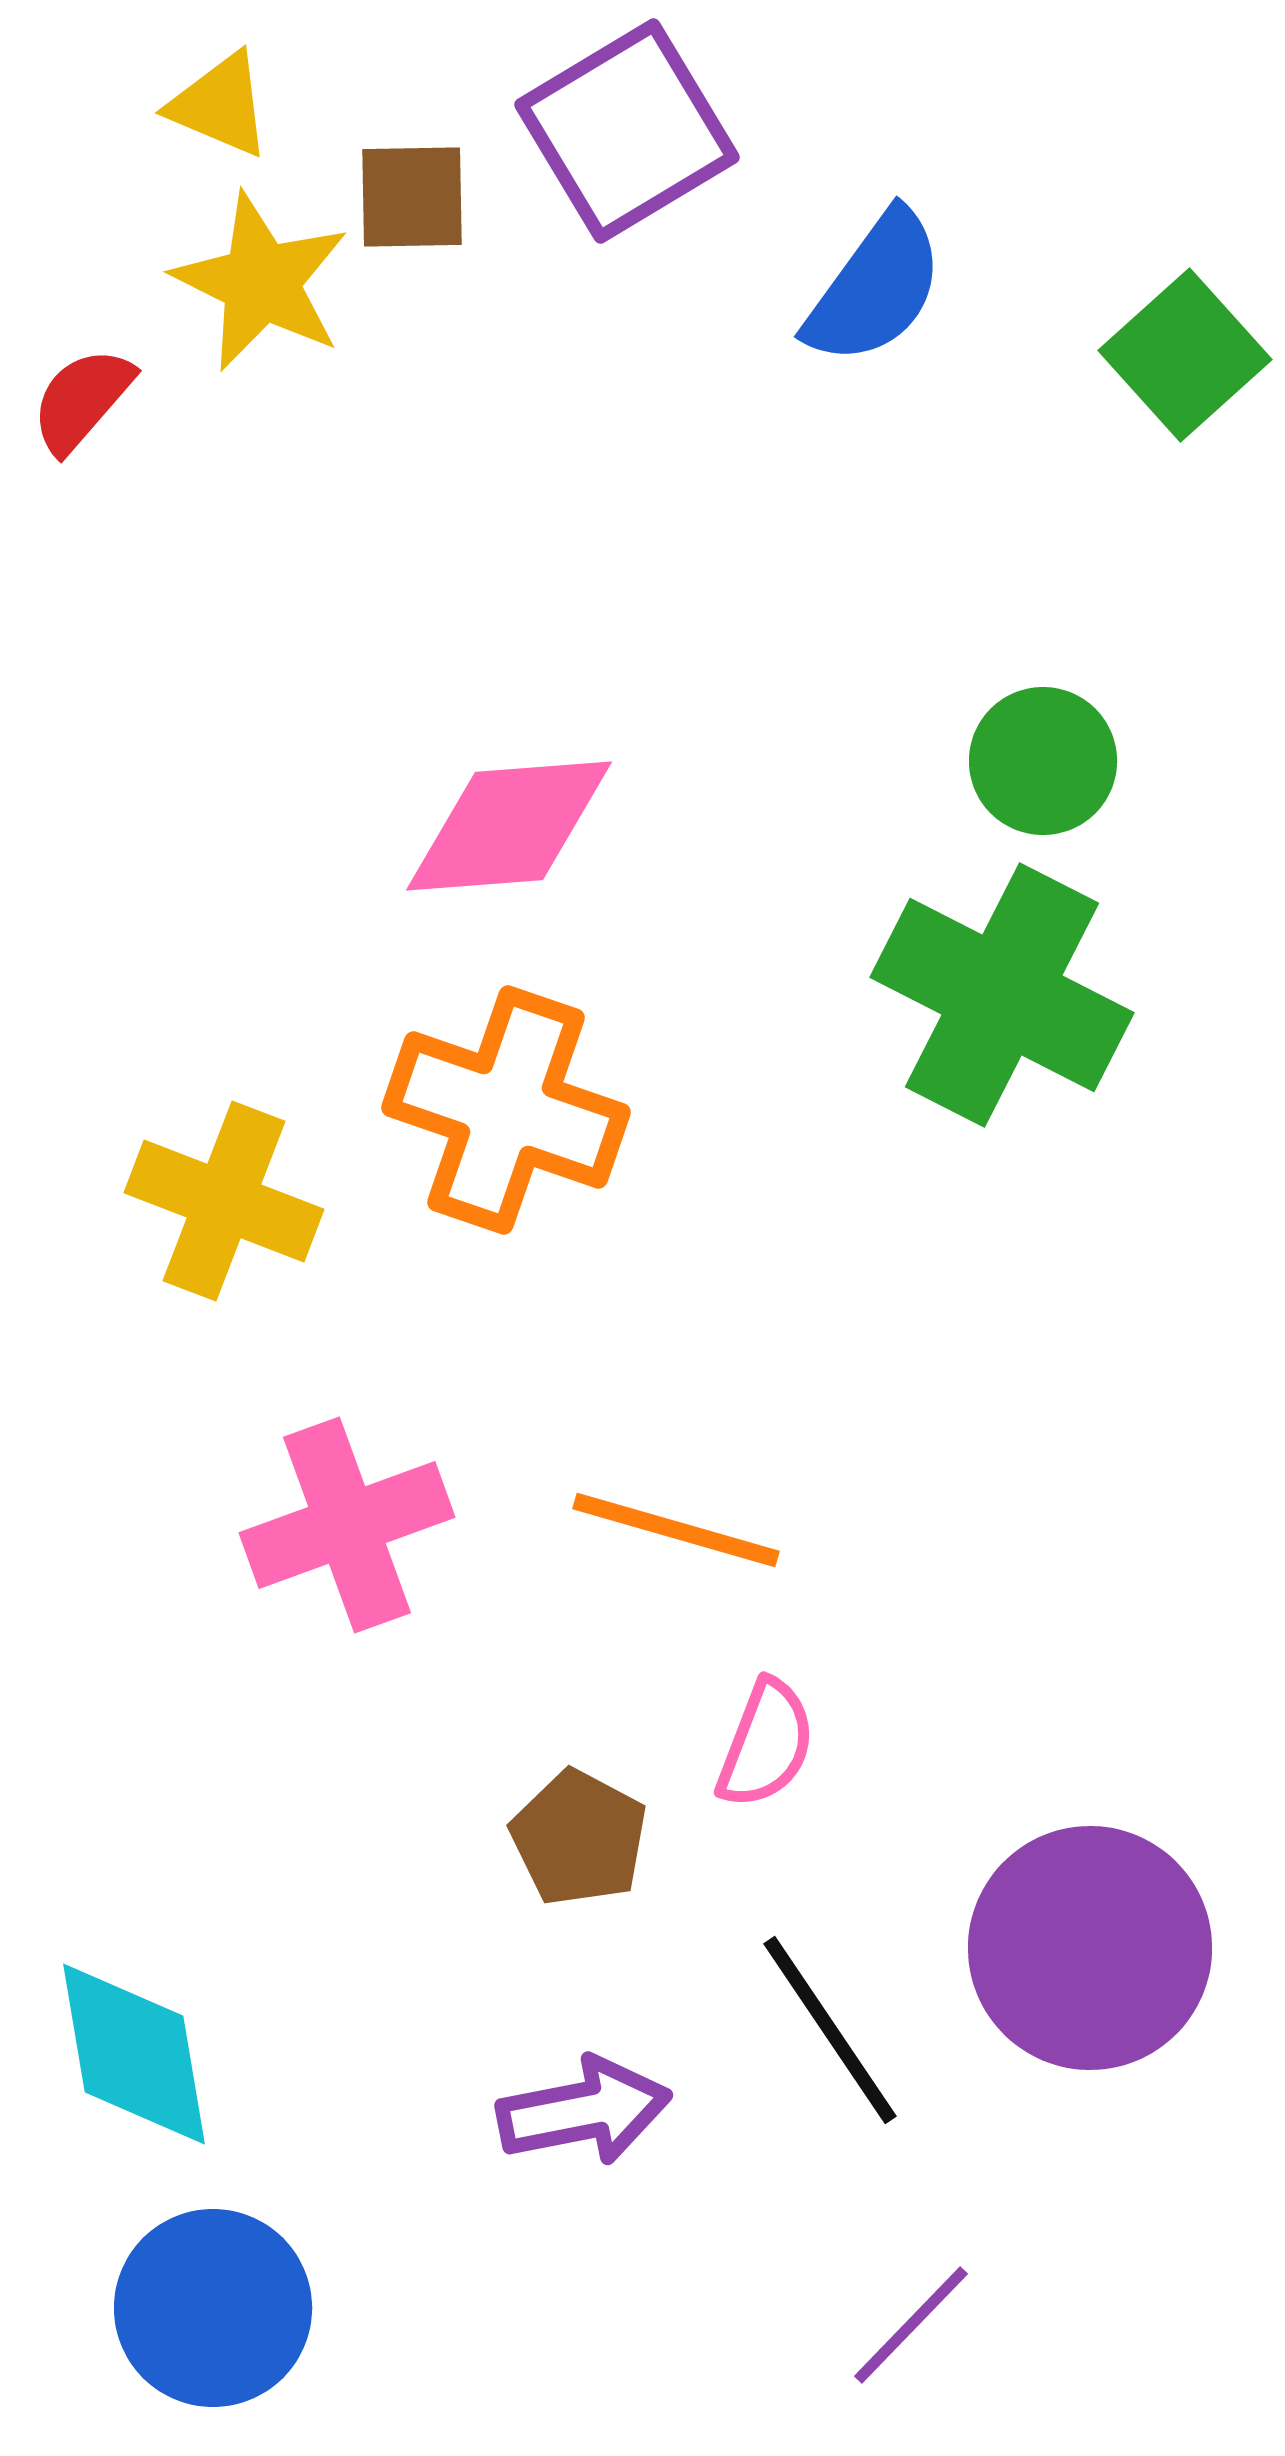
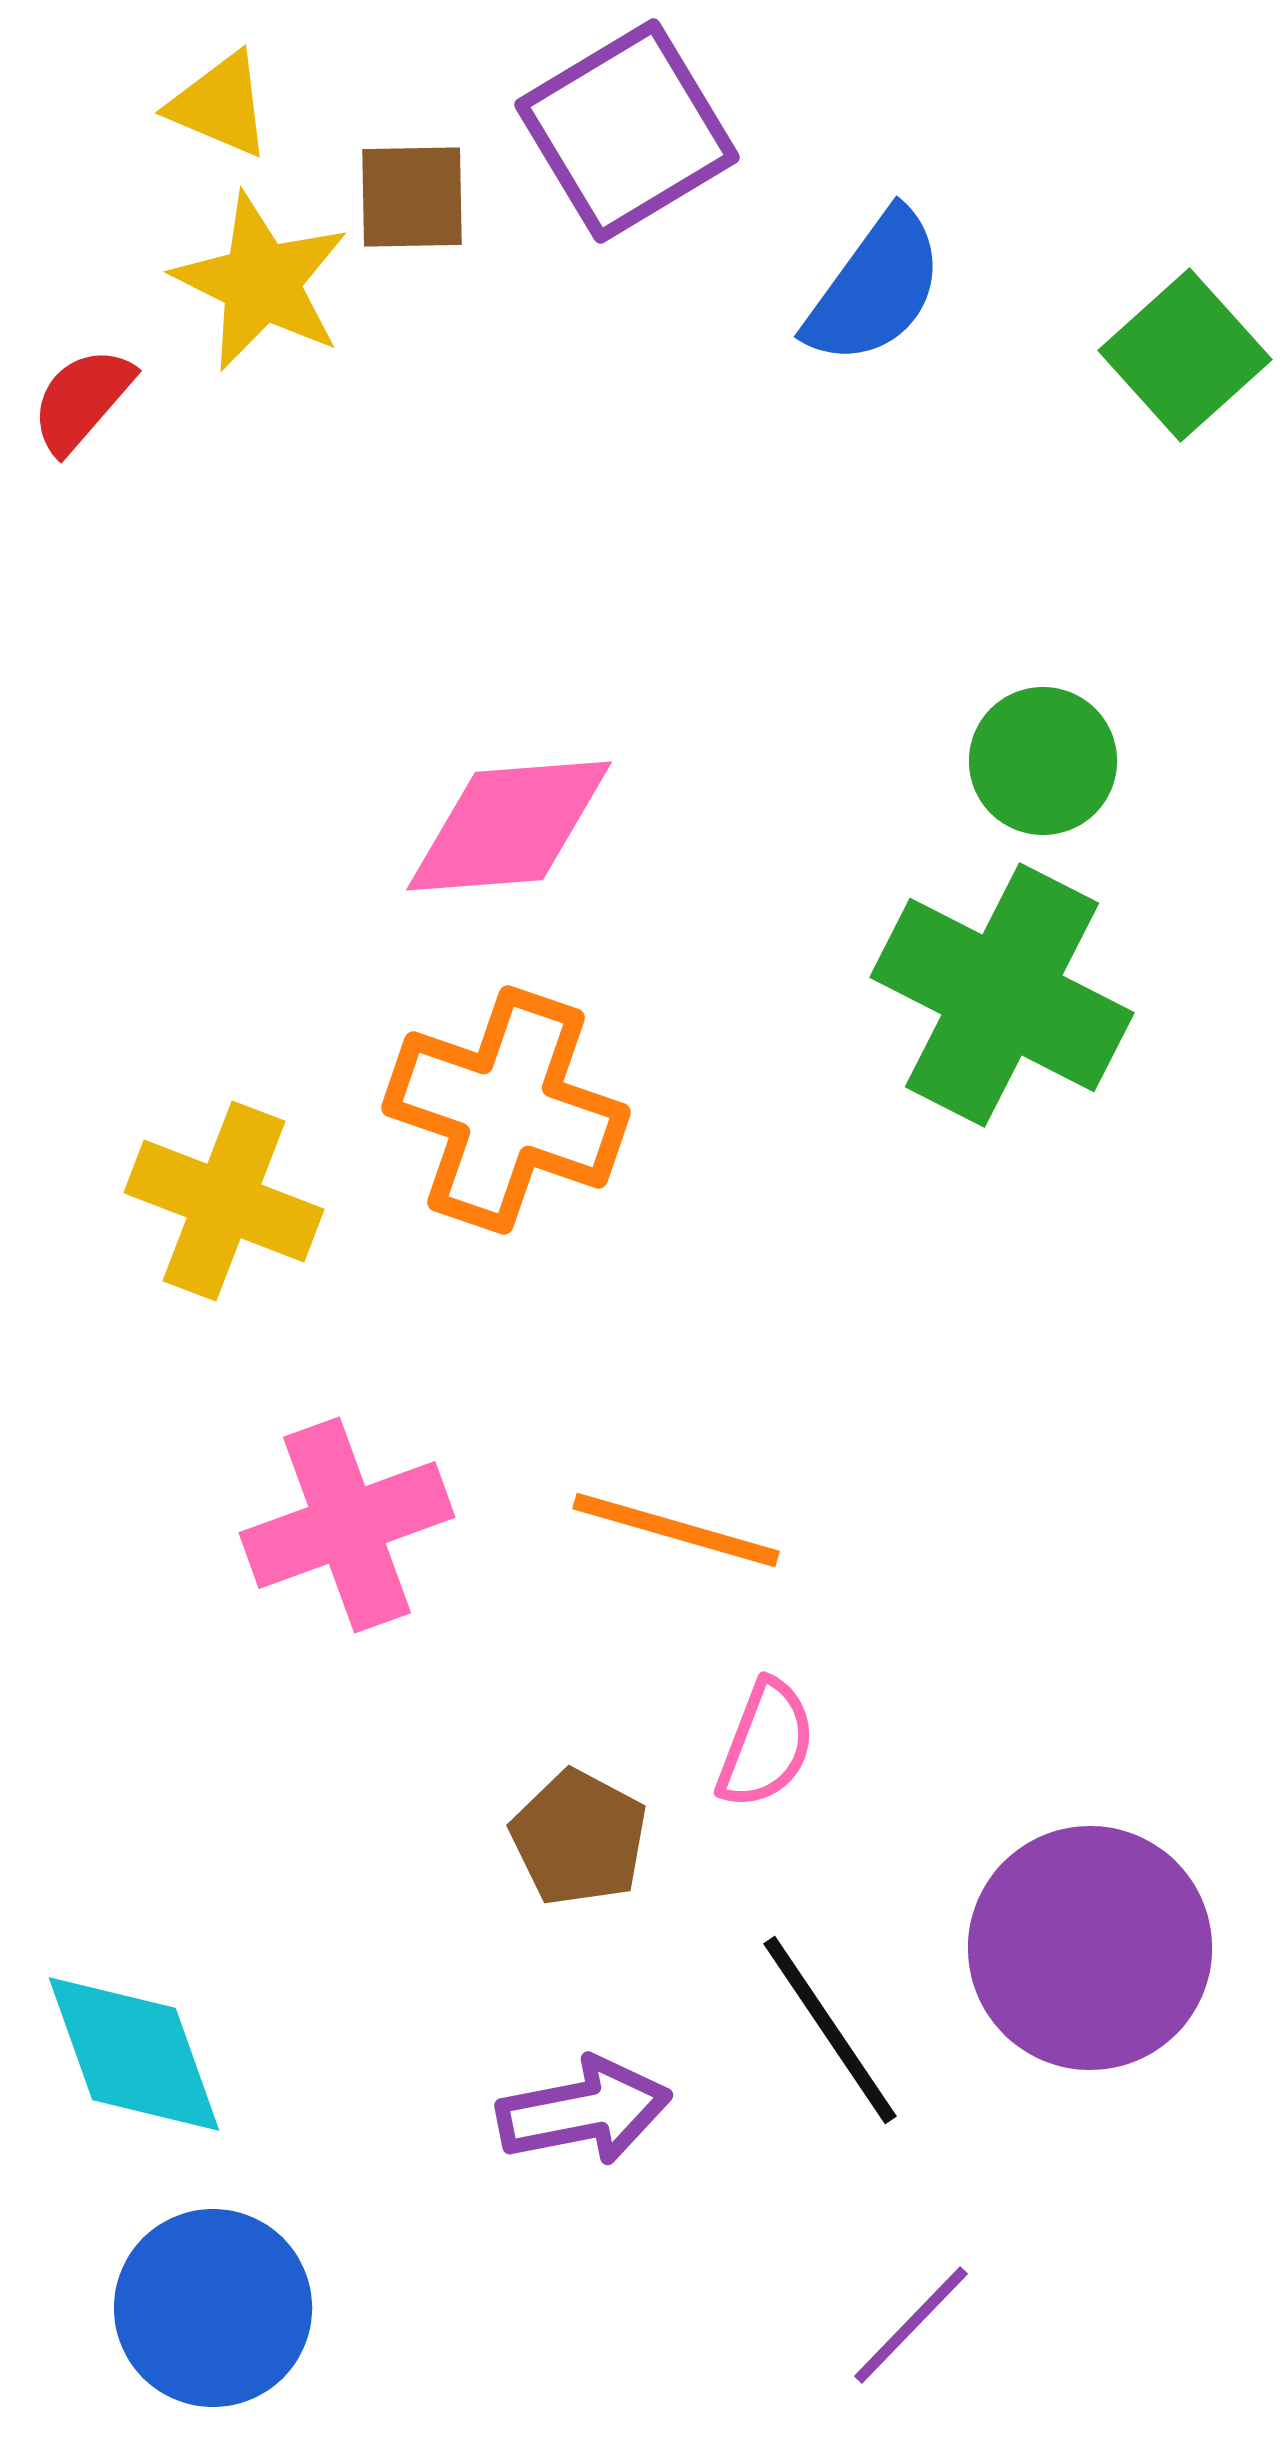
cyan diamond: rotated 10 degrees counterclockwise
